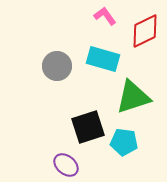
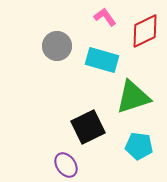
pink L-shape: moved 1 px down
cyan rectangle: moved 1 px left, 1 px down
gray circle: moved 20 px up
black square: rotated 8 degrees counterclockwise
cyan pentagon: moved 15 px right, 4 px down
purple ellipse: rotated 15 degrees clockwise
